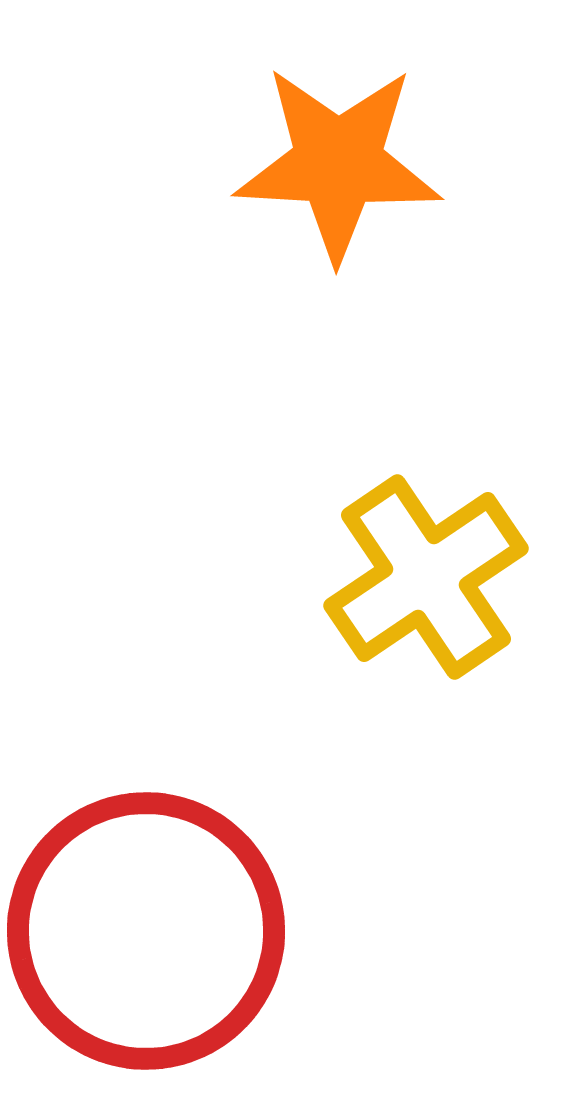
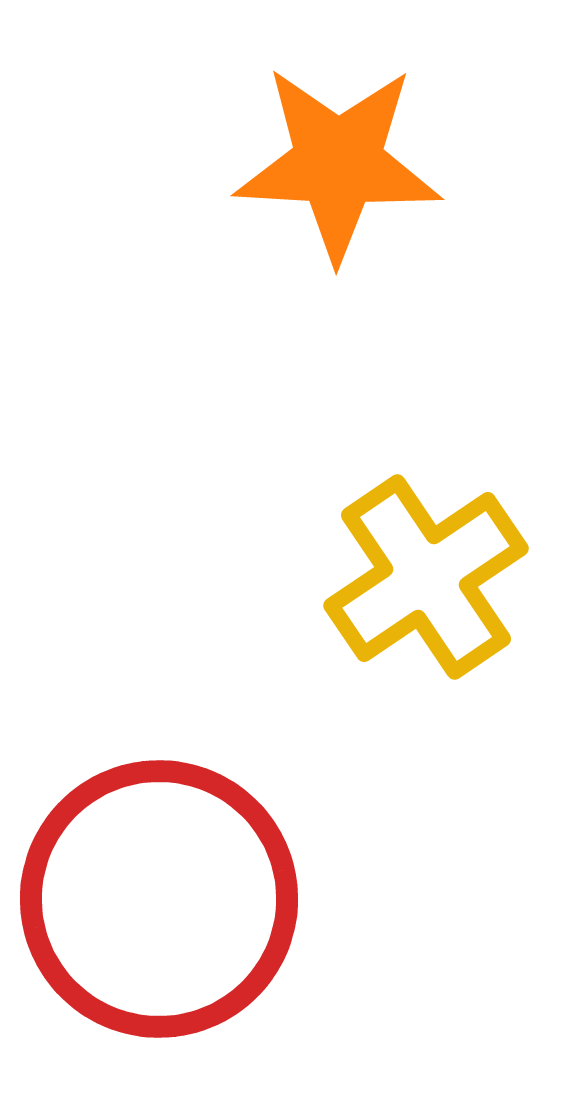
red circle: moved 13 px right, 32 px up
